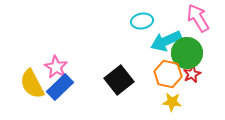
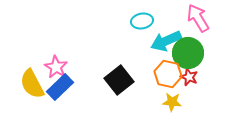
green circle: moved 1 px right
red star: moved 3 px left, 3 px down; rotated 24 degrees counterclockwise
